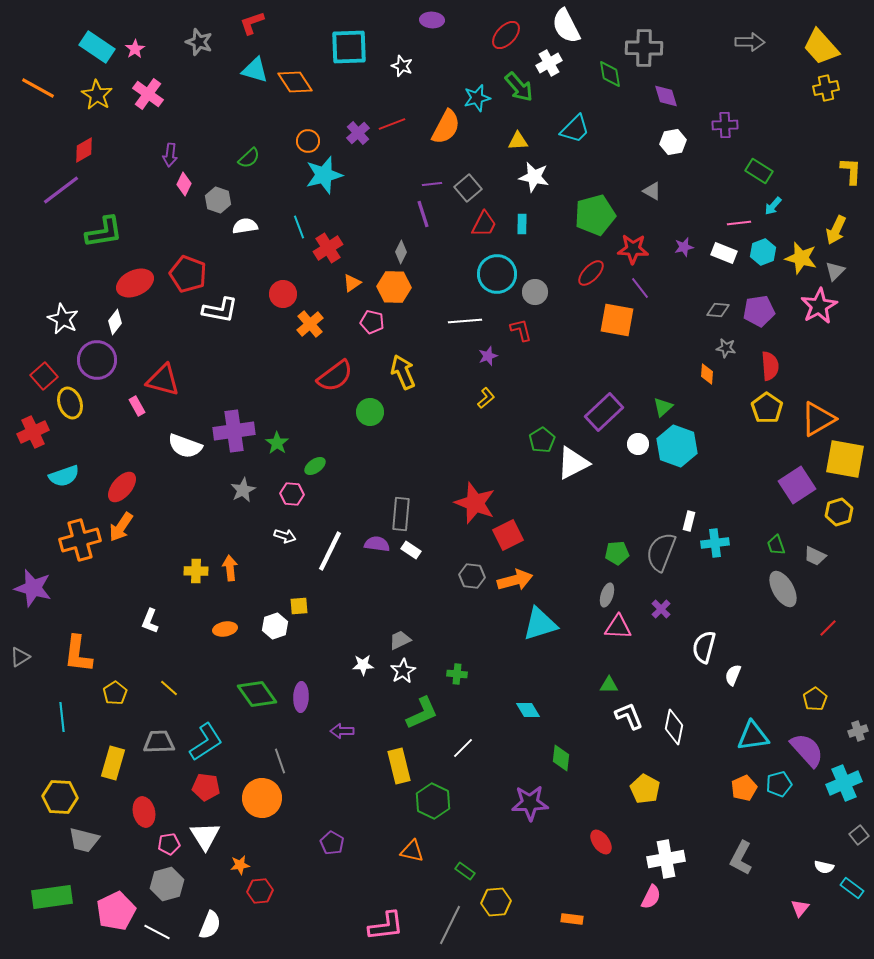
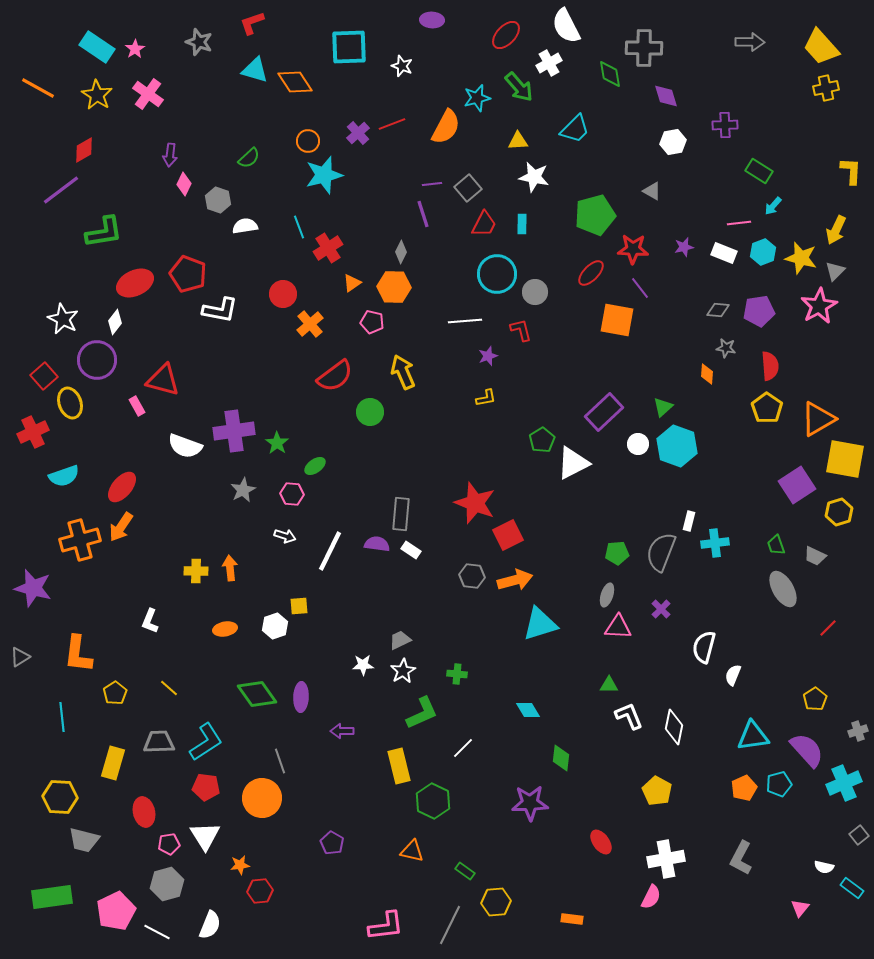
yellow L-shape at (486, 398): rotated 30 degrees clockwise
yellow pentagon at (645, 789): moved 12 px right, 2 px down
